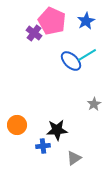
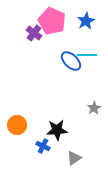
cyan line: rotated 30 degrees clockwise
gray star: moved 4 px down
blue cross: rotated 32 degrees clockwise
